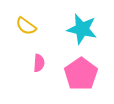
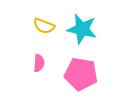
yellow semicircle: moved 18 px right; rotated 15 degrees counterclockwise
pink pentagon: rotated 28 degrees counterclockwise
